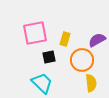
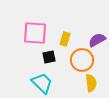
pink square: rotated 15 degrees clockwise
